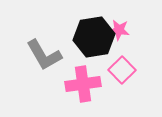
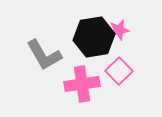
pink star: rotated 20 degrees counterclockwise
pink square: moved 3 px left, 1 px down
pink cross: moved 1 px left
